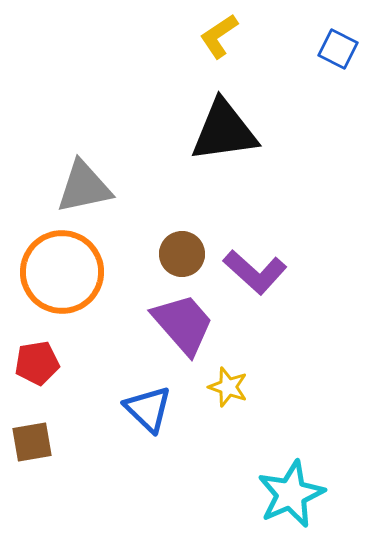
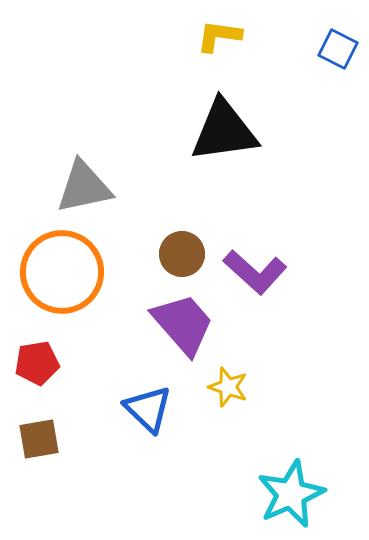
yellow L-shape: rotated 42 degrees clockwise
brown square: moved 7 px right, 3 px up
